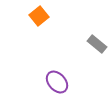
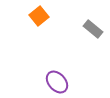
gray rectangle: moved 4 px left, 15 px up
